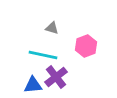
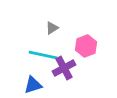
gray triangle: rotated 48 degrees counterclockwise
purple cross: moved 8 px right, 9 px up; rotated 10 degrees clockwise
blue triangle: rotated 12 degrees counterclockwise
